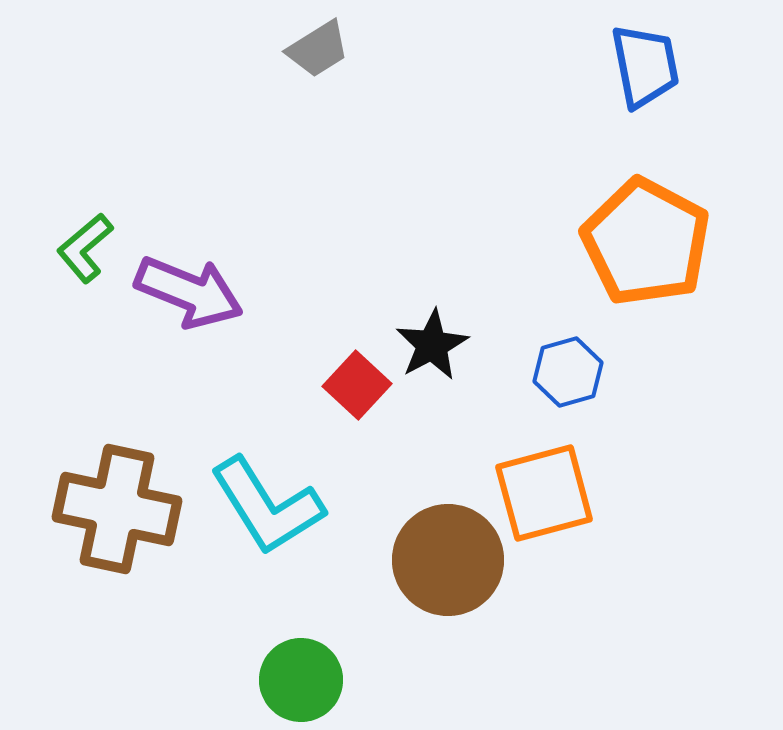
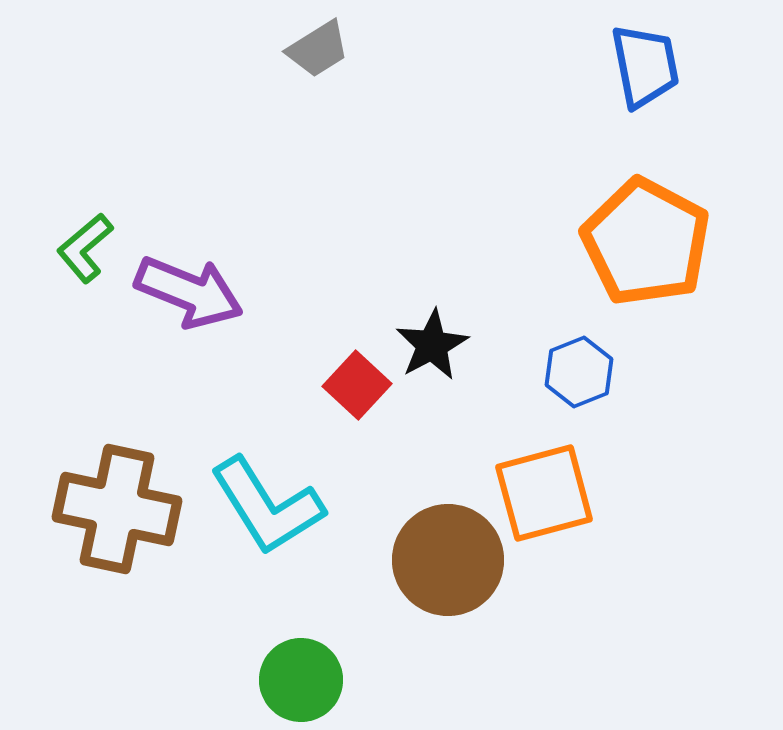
blue hexagon: moved 11 px right; rotated 6 degrees counterclockwise
